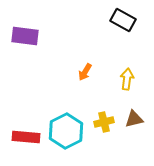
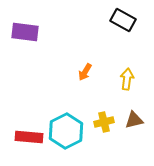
purple rectangle: moved 4 px up
brown triangle: moved 1 px down
red rectangle: moved 3 px right
